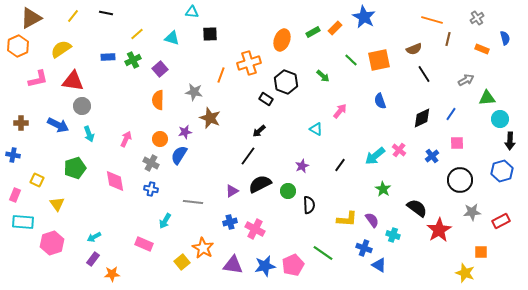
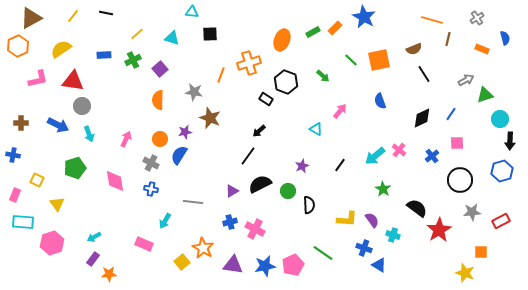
blue rectangle at (108, 57): moved 4 px left, 2 px up
green triangle at (487, 98): moved 2 px left, 3 px up; rotated 12 degrees counterclockwise
orange star at (112, 274): moved 3 px left
